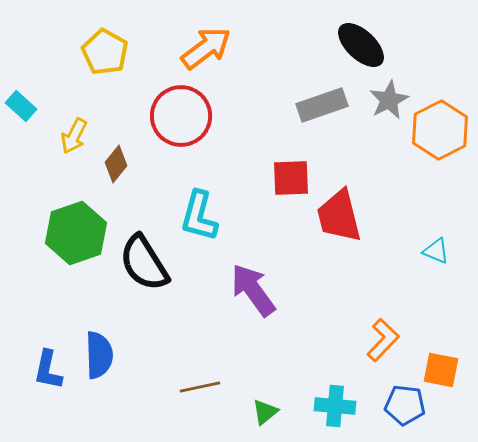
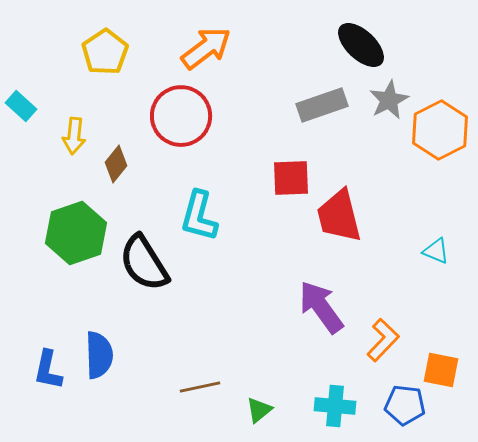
yellow pentagon: rotated 9 degrees clockwise
yellow arrow: rotated 21 degrees counterclockwise
purple arrow: moved 68 px right, 17 px down
green triangle: moved 6 px left, 2 px up
